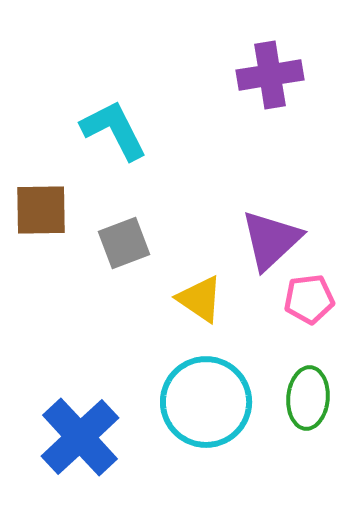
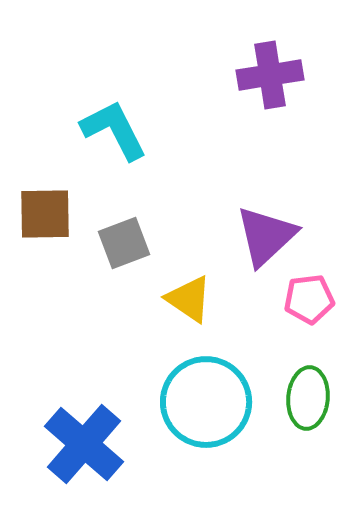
brown square: moved 4 px right, 4 px down
purple triangle: moved 5 px left, 4 px up
yellow triangle: moved 11 px left
blue cross: moved 4 px right, 7 px down; rotated 6 degrees counterclockwise
